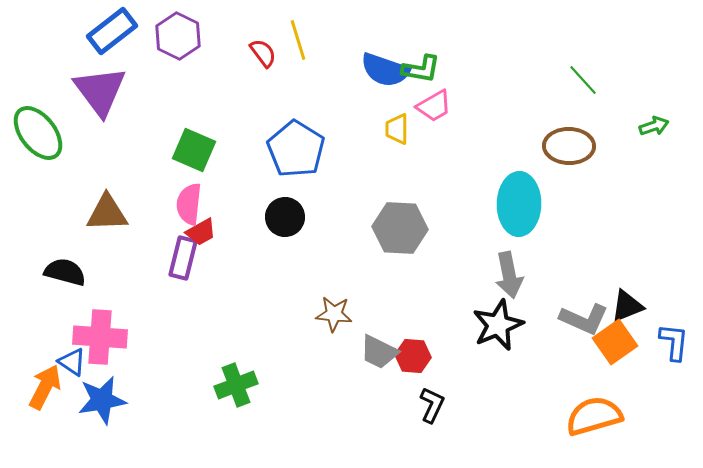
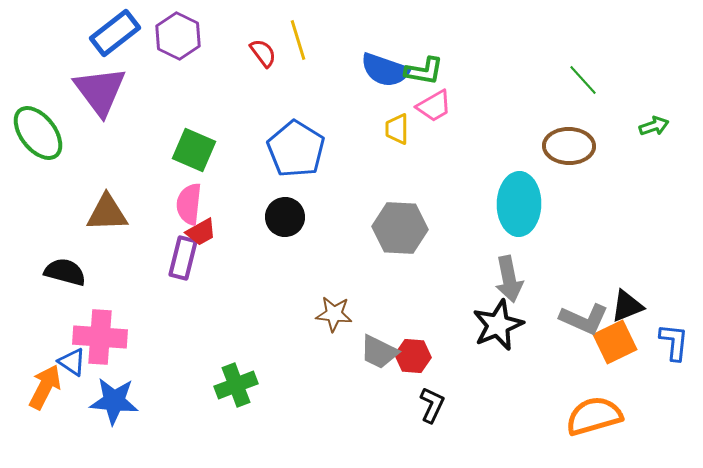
blue rectangle: moved 3 px right, 2 px down
green L-shape: moved 3 px right, 2 px down
gray arrow: moved 4 px down
orange square: rotated 9 degrees clockwise
blue star: moved 12 px right, 1 px down; rotated 15 degrees clockwise
